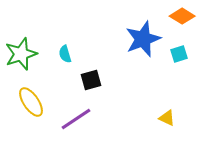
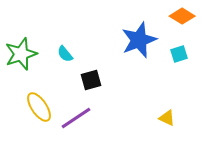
blue star: moved 4 px left, 1 px down
cyan semicircle: rotated 24 degrees counterclockwise
yellow ellipse: moved 8 px right, 5 px down
purple line: moved 1 px up
